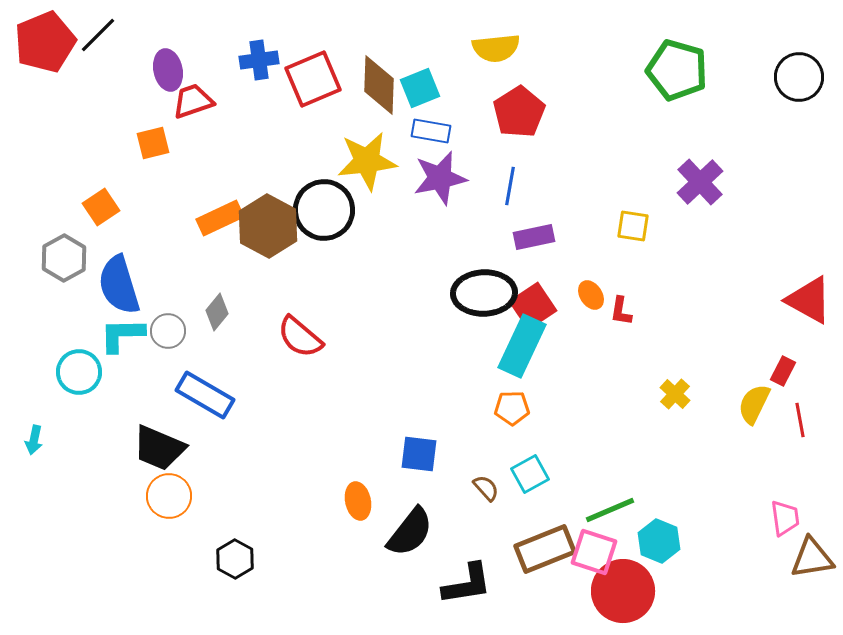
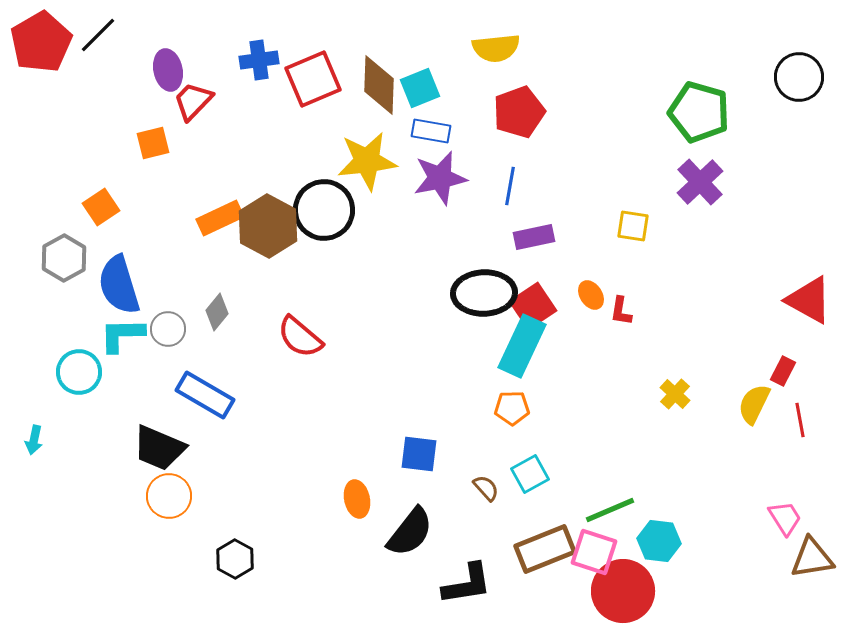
red pentagon at (45, 42): moved 4 px left; rotated 8 degrees counterclockwise
green pentagon at (677, 70): moved 22 px right, 42 px down
red trapezoid at (193, 101): rotated 27 degrees counterclockwise
red pentagon at (519, 112): rotated 12 degrees clockwise
gray circle at (168, 331): moved 2 px up
orange ellipse at (358, 501): moved 1 px left, 2 px up
pink trapezoid at (785, 518): rotated 24 degrees counterclockwise
cyan hexagon at (659, 541): rotated 15 degrees counterclockwise
